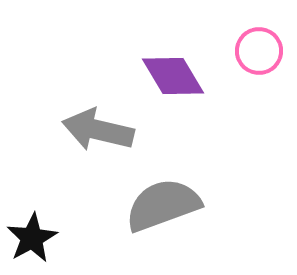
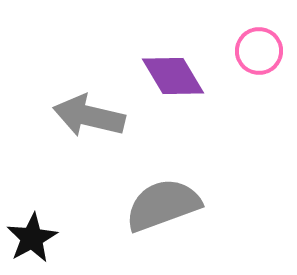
gray arrow: moved 9 px left, 14 px up
